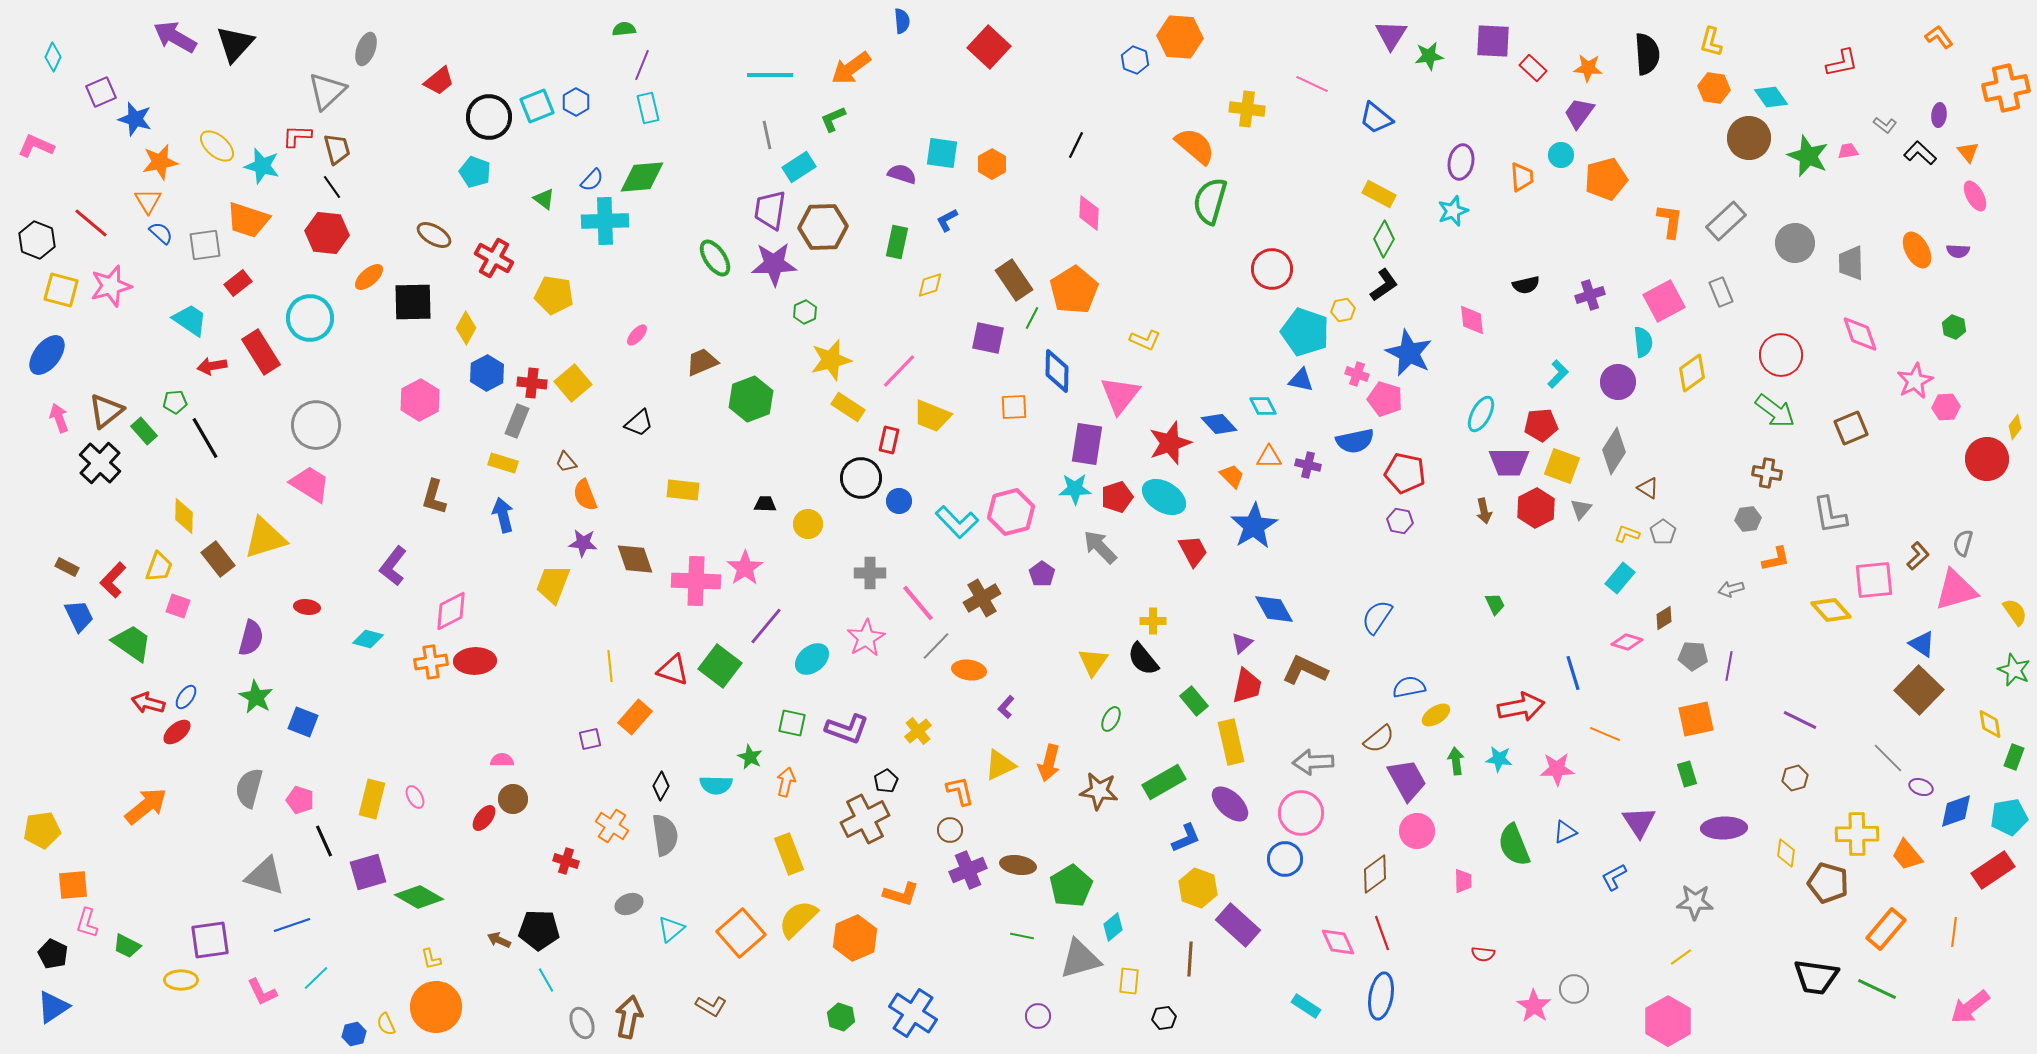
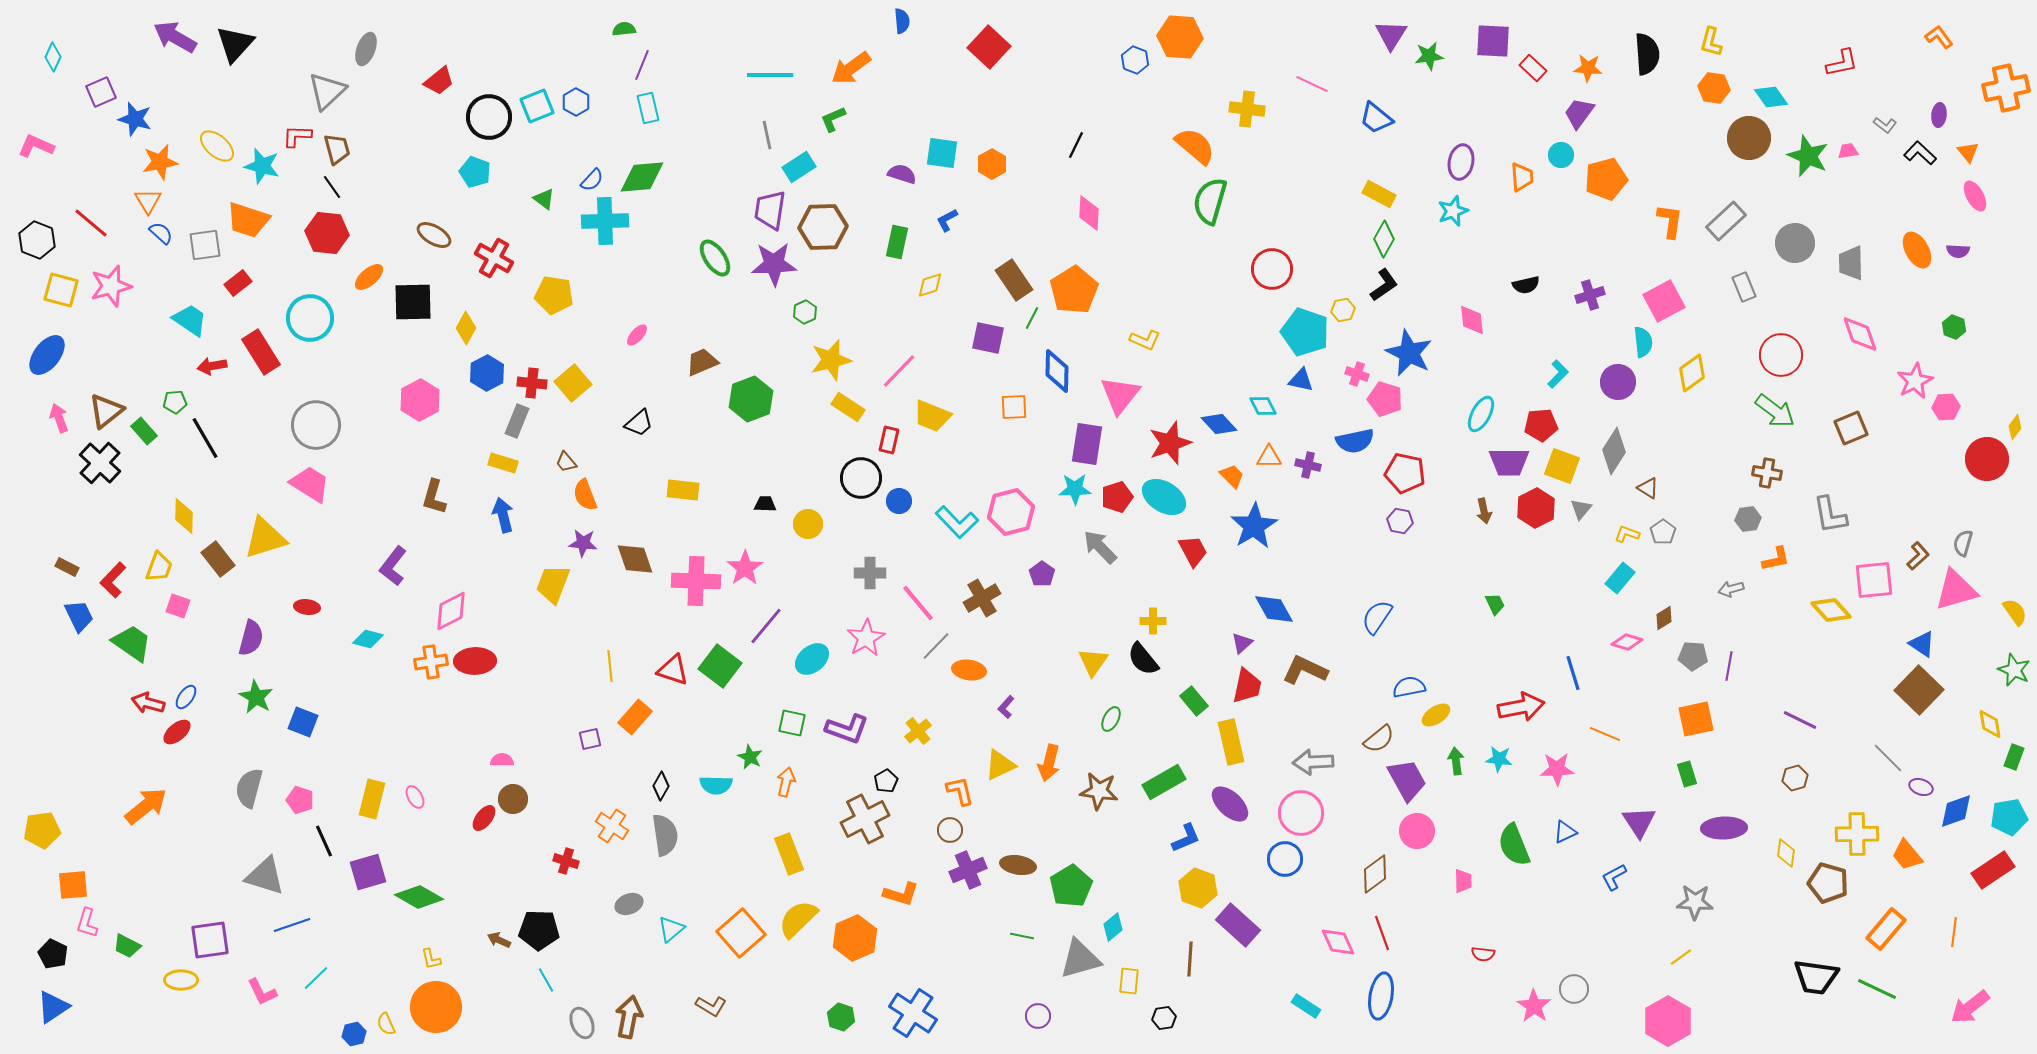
gray rectangle at (1721, 292): moved 23 px right, 5 px up
